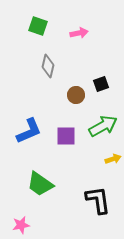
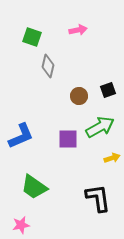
green square: moved 6 px left, 11 px down
pink arrow: moved 1 px left, 3 px up
black square: moved 7 px right, 6 px down
brown circle: moved 3 px right, 1 px down
green arrow: moved 3 px left, 1 px down
blue L-shape: moved 8 px left, 5 px down
purple square: moved 2 px right, 3 px down
yellow arrow: moved 1 px left, 1 px up
green trapezoid: moved 6 px left, 3 px down
black L-shape: moved 2 px up
